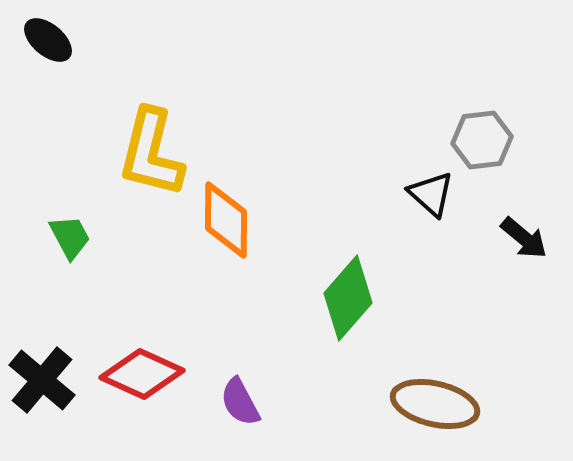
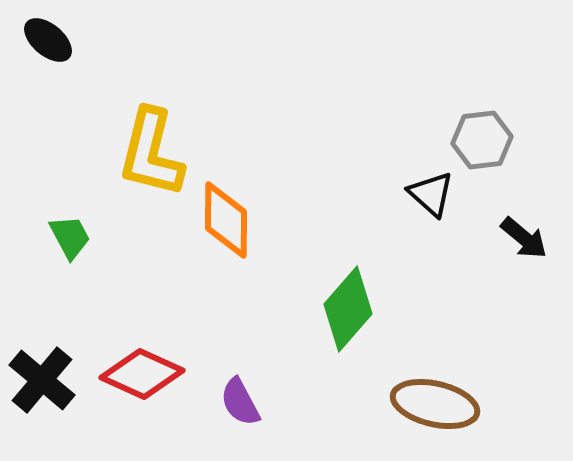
green diamond: moved 11 px down
